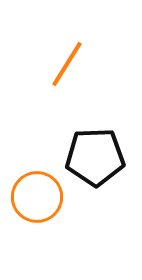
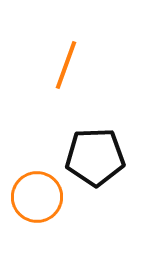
orange line: moved 1 px left, 1 px down; rotated 12 degrees counterclockwise
